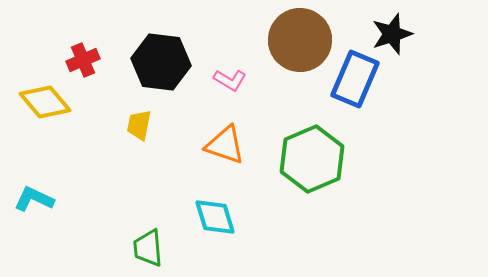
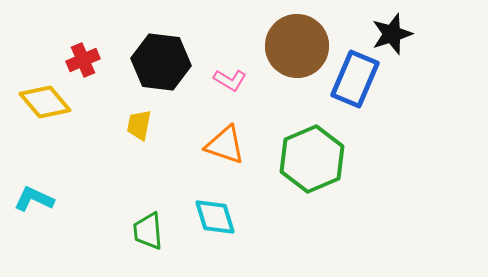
brown circle: moved 3 px left, 6 px down
green trapezoid: moved 17 px up
